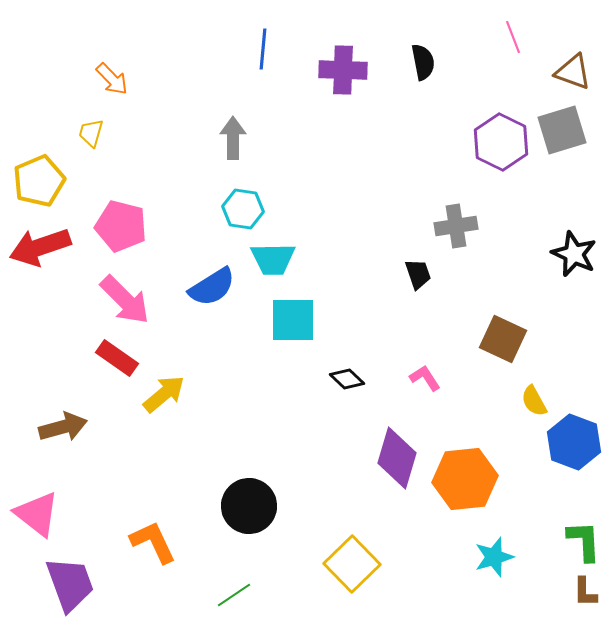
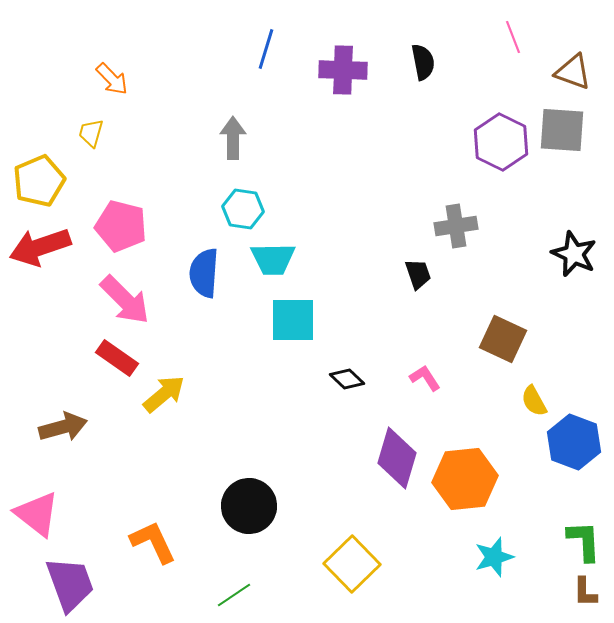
blue line: moved 3 px right; rotated 12 degrees clockwise
gray square: rotated 21 degrees clockwise
blue semicircle: moved 8 px left, 14 px up; rotated 126 degrees clockwise
